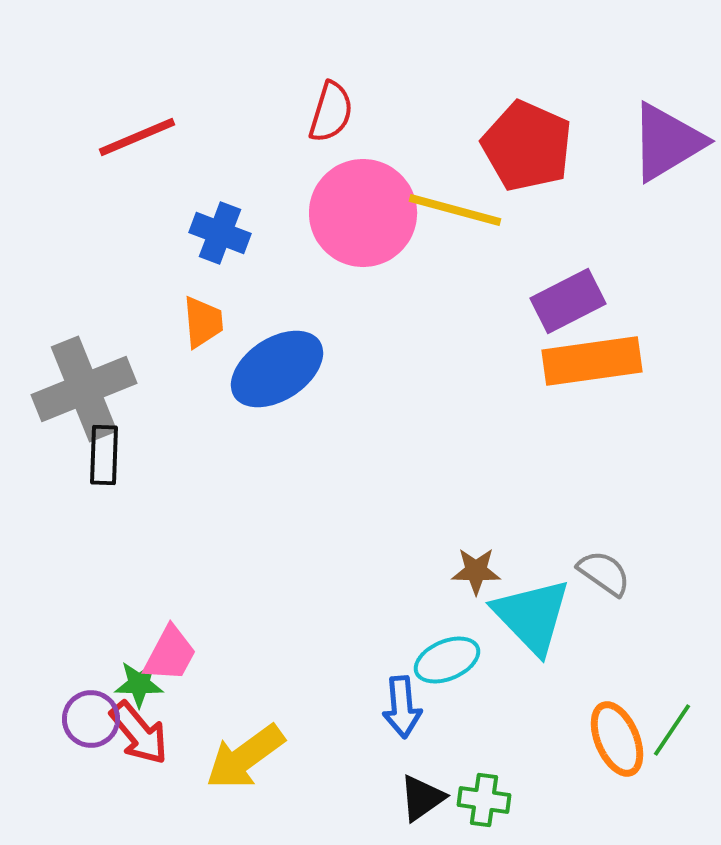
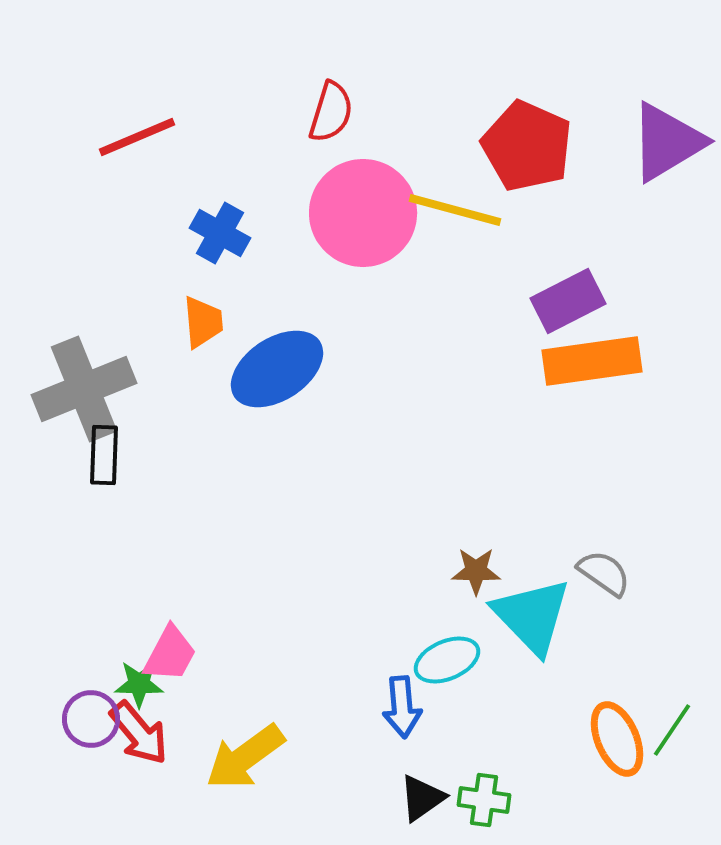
blue cross: rotated 8 degrees clockwise
